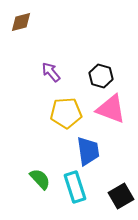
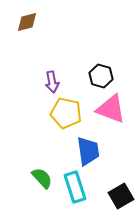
brown diamond: moved 6 px right
purple arrow: moved 1 px right, 10 px down; rotated 150 degrees counterclockwise
yellow pentagon: rotated 16 degrees clockwise
green semicircle: moved 2 px right, 1 px up
